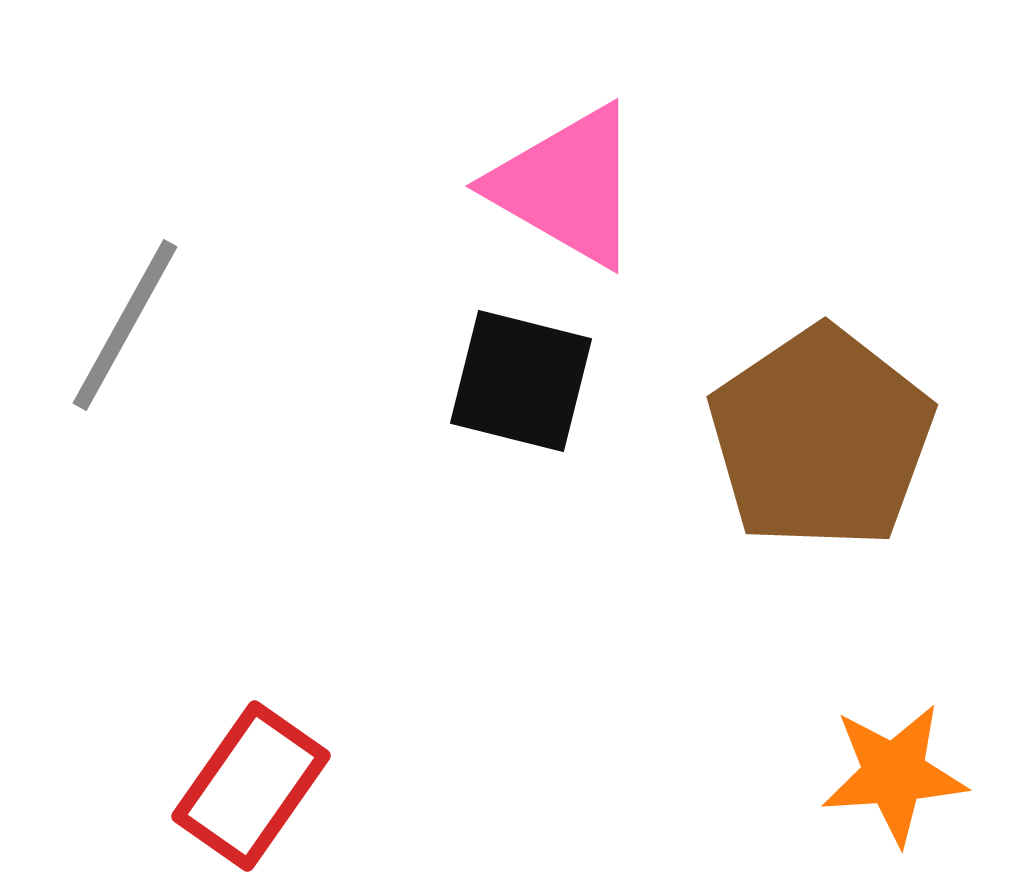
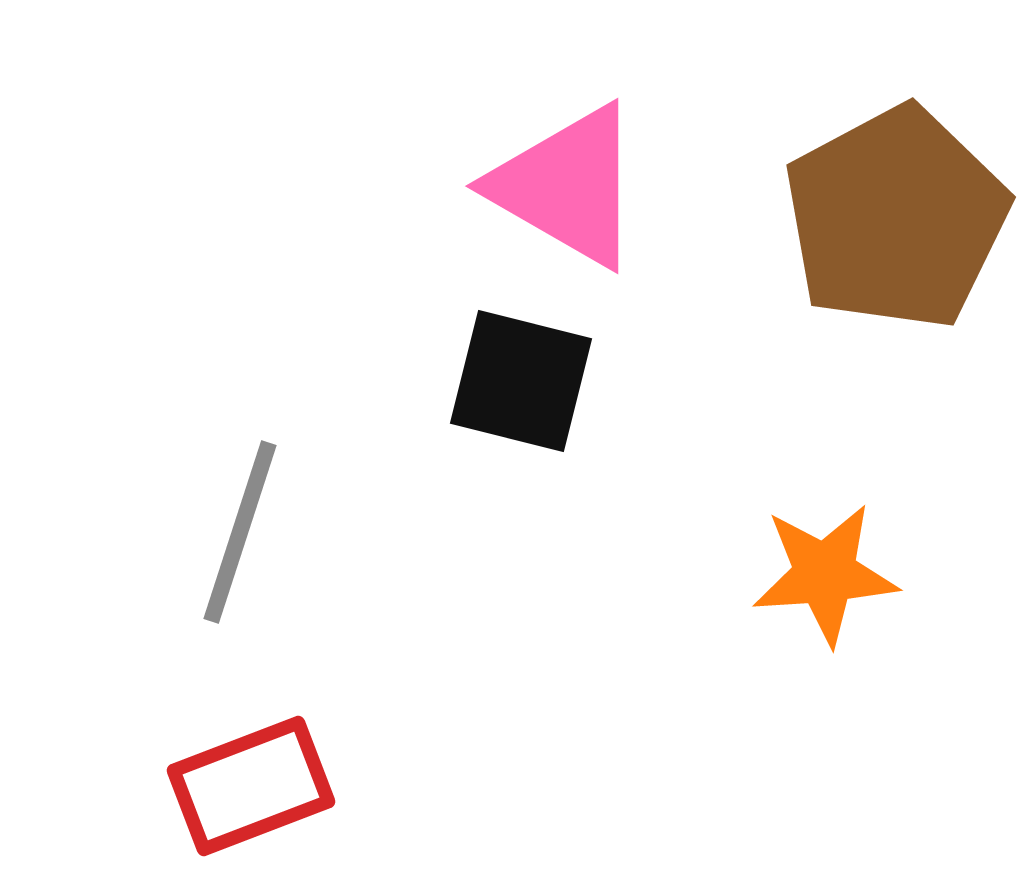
gray line: moved 115 px right, 207 px down; rotated 11 degrees counterclockwise
brown pentagon: moved 75 px right, 220 px up; rotated 6 degrees clockwise
orange star: moved 69 px left, 200 px up
red rectangle: rotated 34 degrees clockwise
